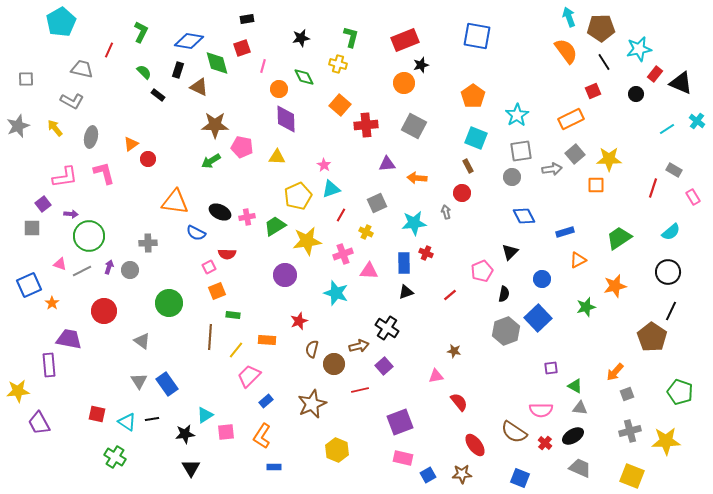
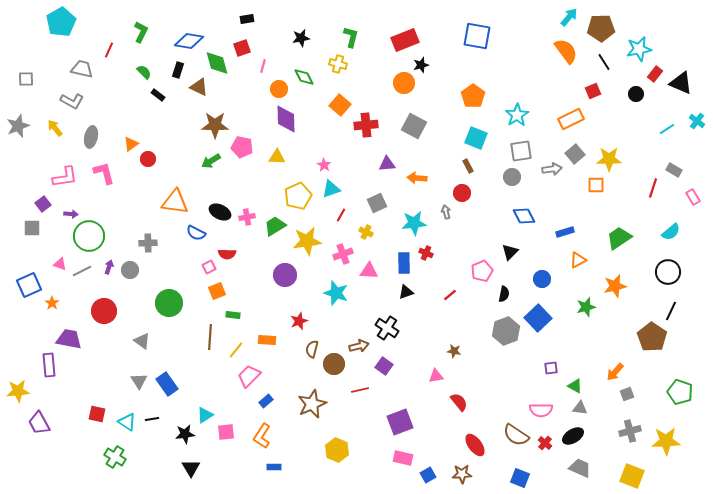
cyan arrow at (569, 17): rotated 60 degrees clockwise
purple square at (384, 366): rotated 12 degrees counterclockwise
brown semicircle at (514, 432): moved 2 px right, 3 px down
